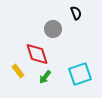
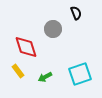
red diamond: moved 11 px left, 7 px up
green arrow: rotated 24 degrees clockwise
